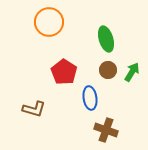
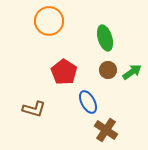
orange circle: moved 1 px up
green ellipse: moved 1 px left, 1 px up
green arrow: rotated 24 degrees clockwise
blue ellipse: moved 2 px left, 4 px down; rotated 20 degrees counterclockwise
brown cross: rotated 15 degrees clockwise
